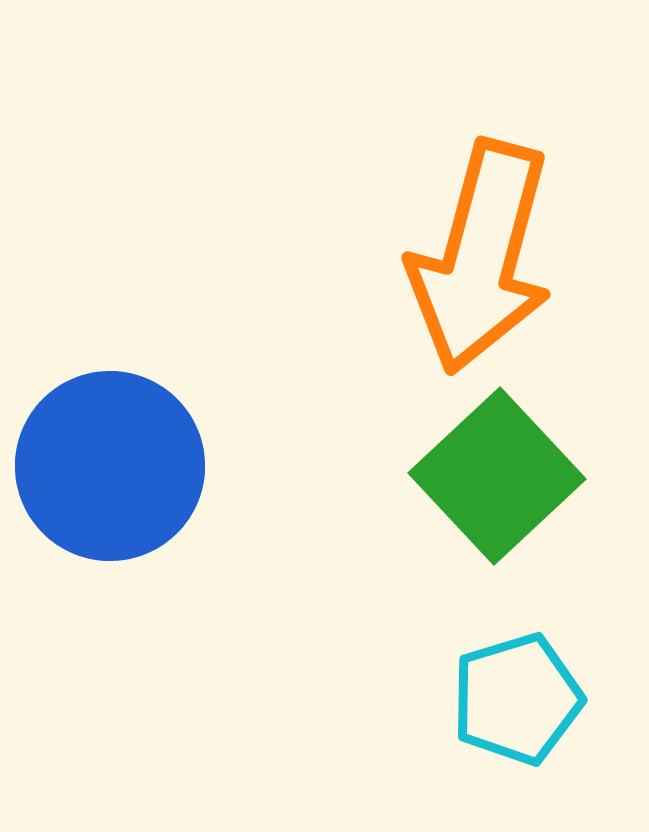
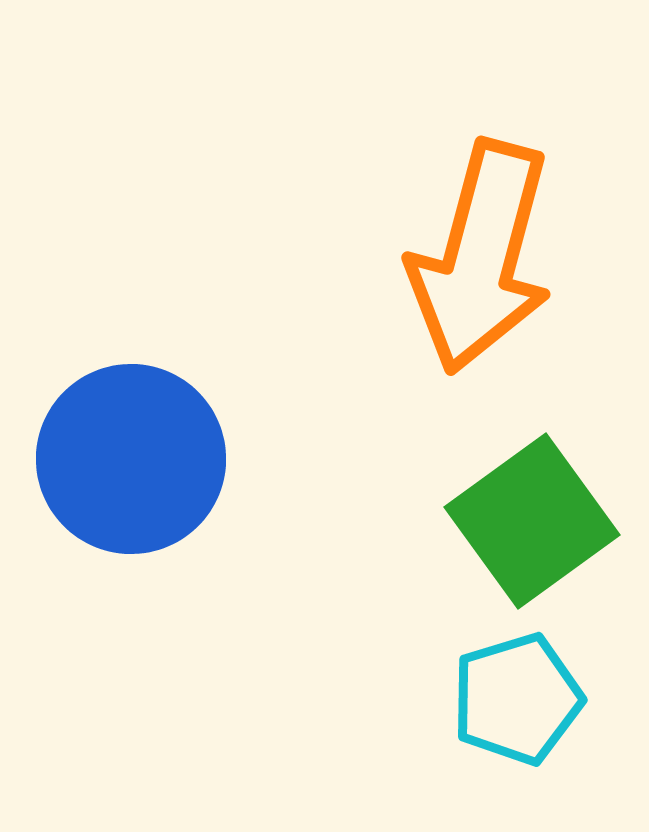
blue circle: moved 21 px right, 7 px up
green square: moved 35 px right, 45 px down; rotated 7 degrees clockwise
